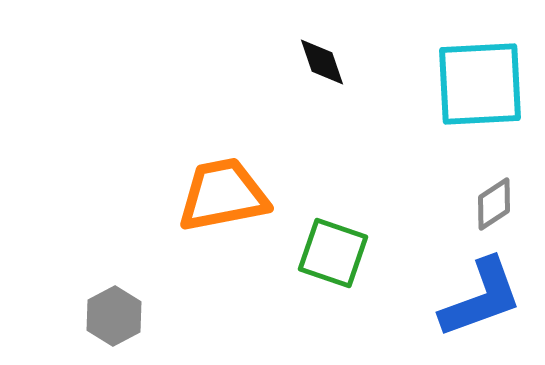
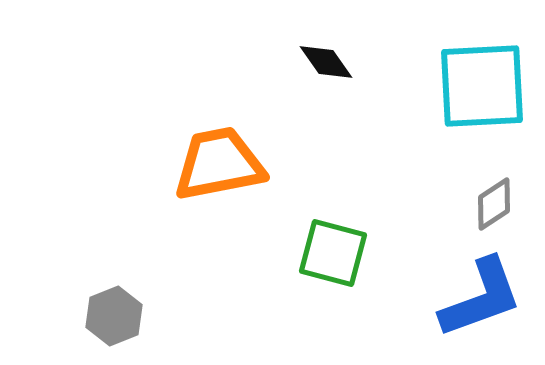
black diamond: moved 4 px right; rotated 16 degrees counterclockwise
cyan square: moved 2 px right, 2 px down
orange trapezoid: moved 4 px left, 31 px up
green square: rotated 4 degrees counterclockwise
gray hexagon: rotated 6 degrees clockwise
